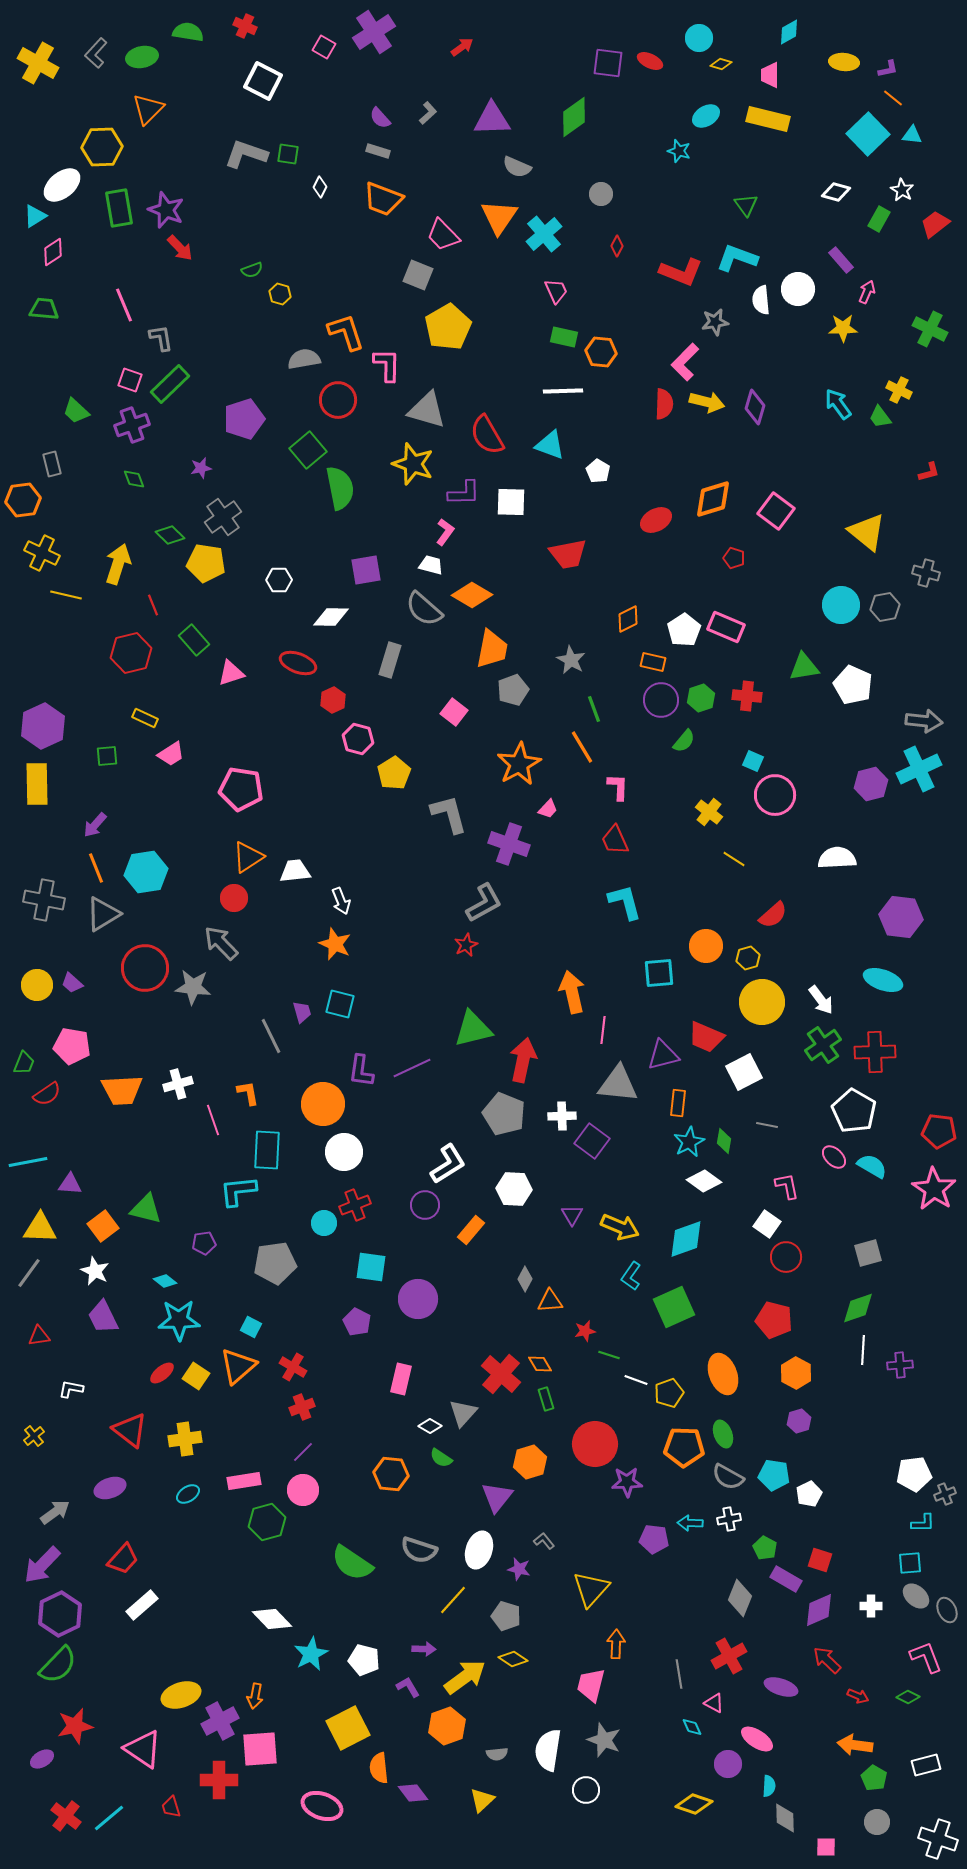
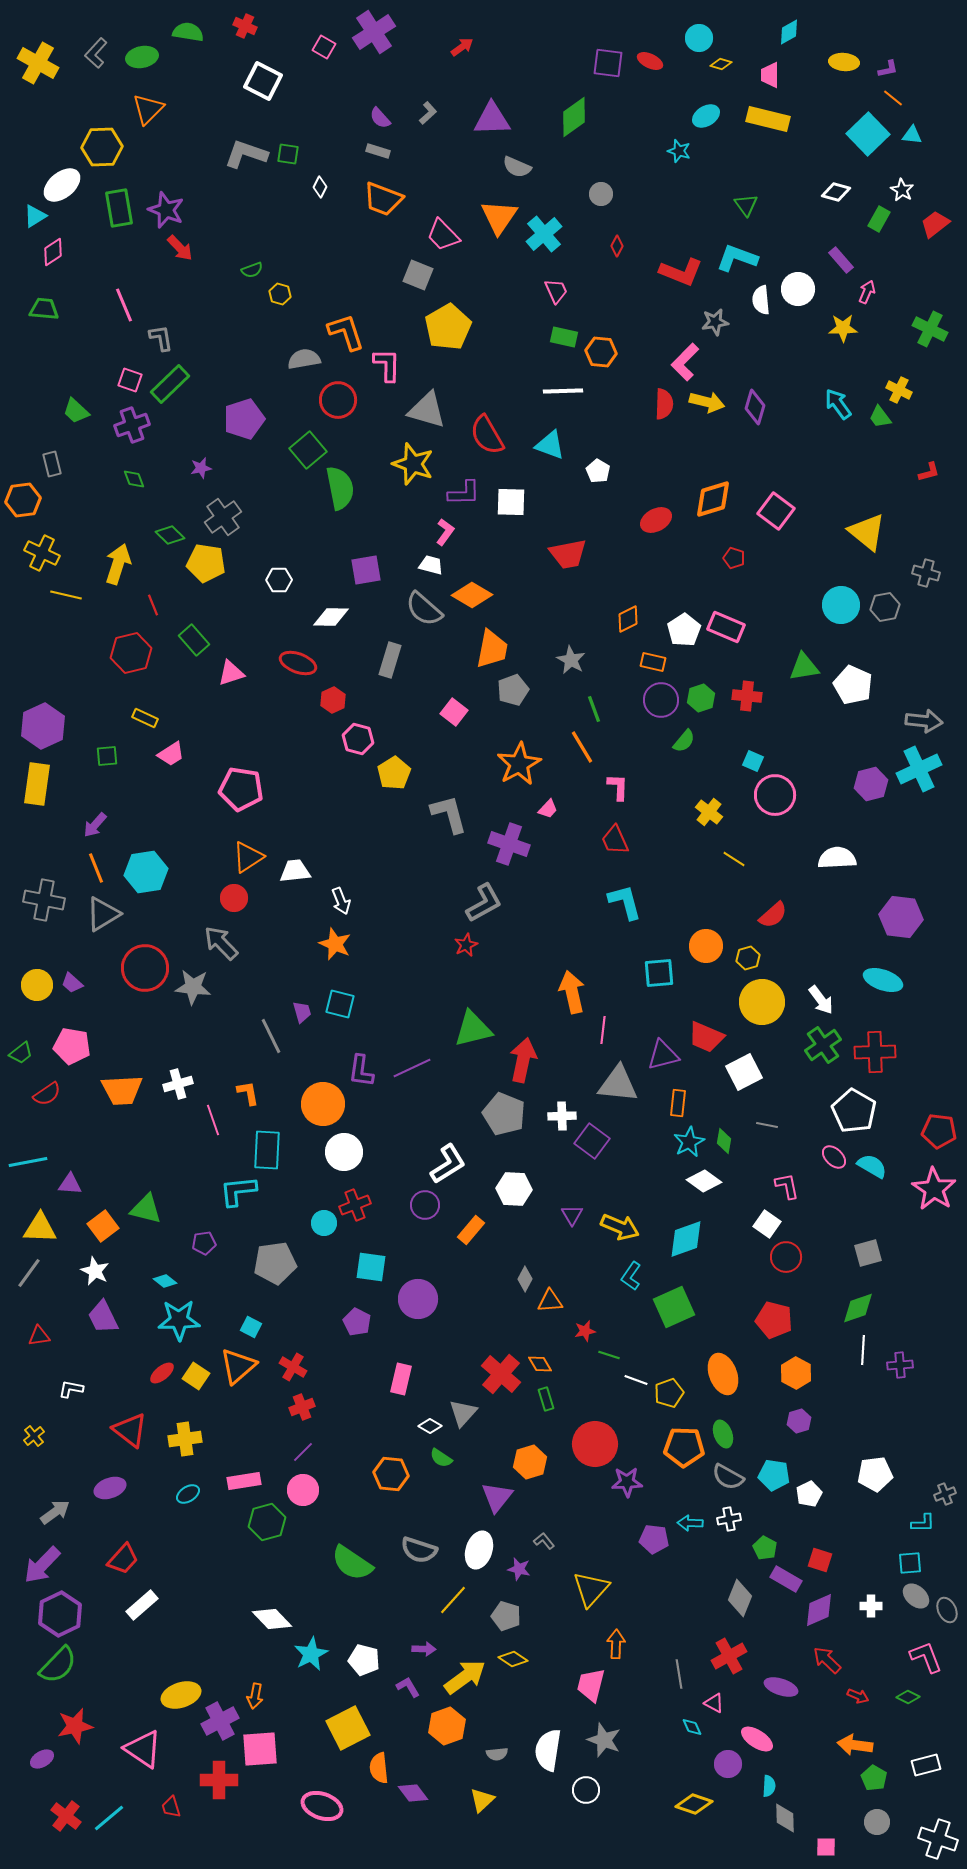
yellow rectangle at (37, 784): rotated 9 degrees clockwise
green trapezoid at (24, 1063): moved 3 px left, 10 px up; rotated 30 degrees clockwise
white pentagon at (914, 1474): moved 39 px left
